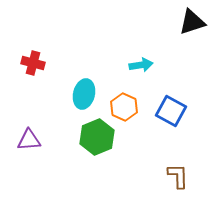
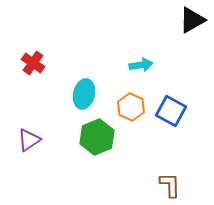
black triangle: moved 2 px up; rotated 12 degrees counterclockwise
red cross: rotated 20 degrees clockwise
orange hexagon: moved 7 px right
purple triangle: rotated 30 degrees counterclockwise
brown L-shape: moved 8 px left, 9 px down
